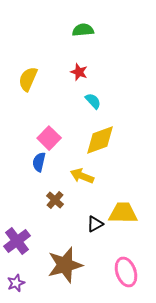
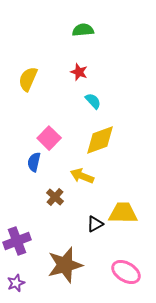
blue semicircle: moved 5 px left
brown cross: moved 3 px up
purple cross: rotated 16 degrees clockwise
pink ellipse: rotated 40 degrees counterclockwise
